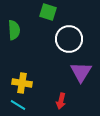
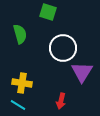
green semicircle: moved 6 px right, 4 px down; rotated 12 degrees counterclockwise
white circle: moved 6 px left, 9 px down
purple triangle: moved 1 px right
